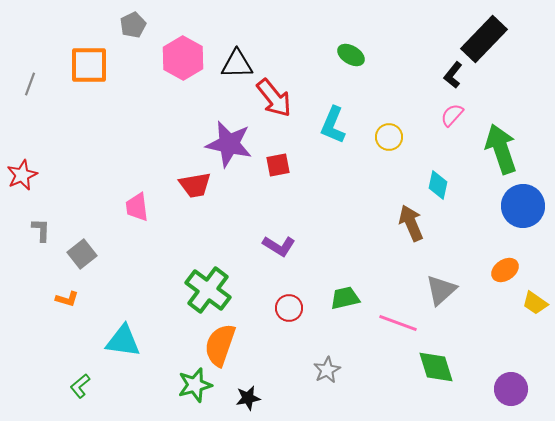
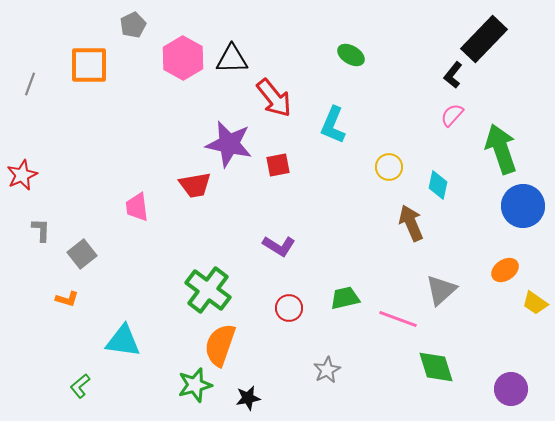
black triangle: moved 5 px left, 5 px up
yellow circle: moved 30 px down
pink line: moved 4 px up
